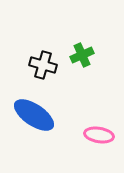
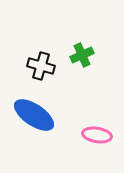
black cross: moved 2 px left, 1 px down
pink ellipse: moved 2 px left
